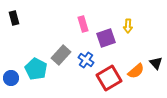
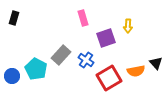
black rectangle: rotated 32 degrees clockwise
pink rectangle: moved 6 px up
orange semicircle: rotated 30 degrees clockwise
blue circle: moved 1 px right, 2 px up
